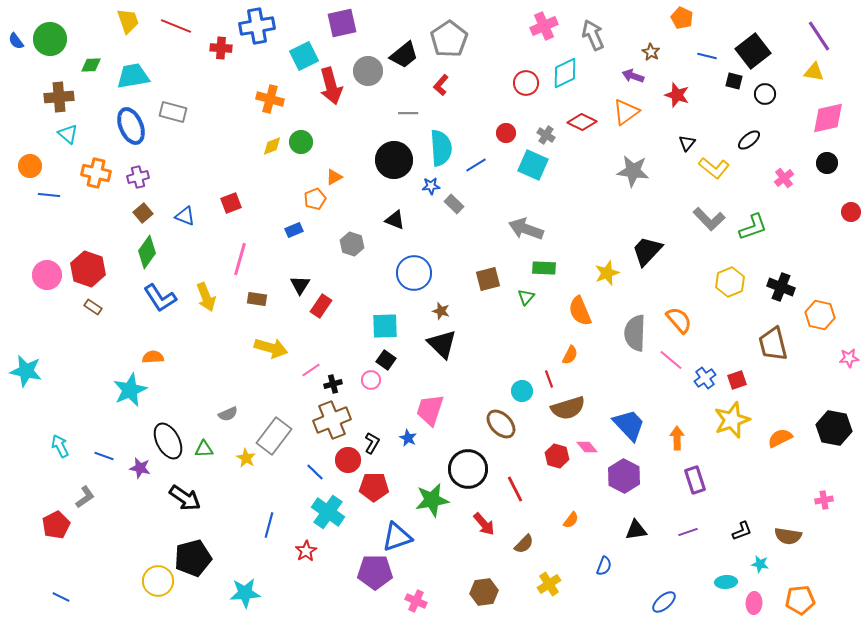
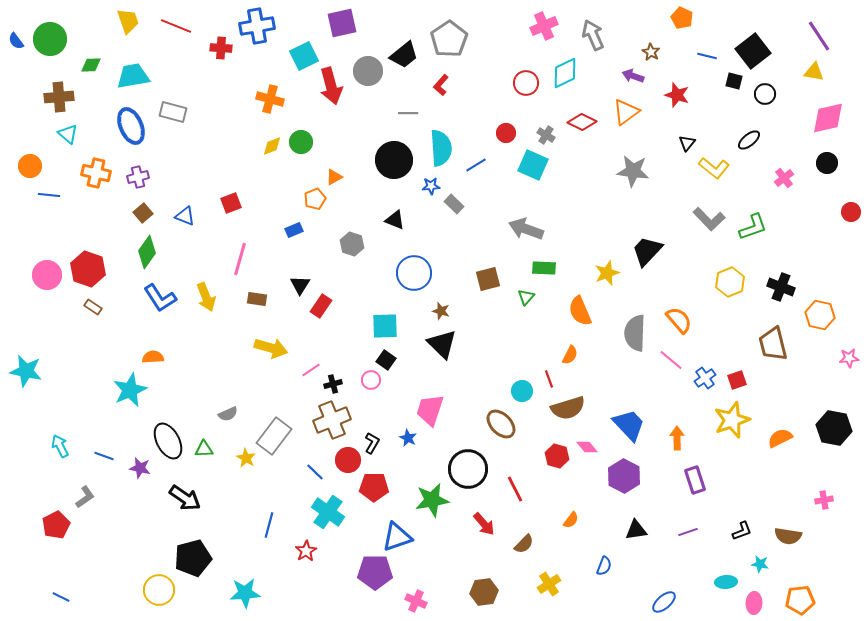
yellow circle at (158, 581): moved 1 px right, 9 px down
